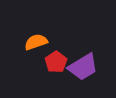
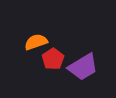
red pentagon: moved 3 px left, 3 px up
